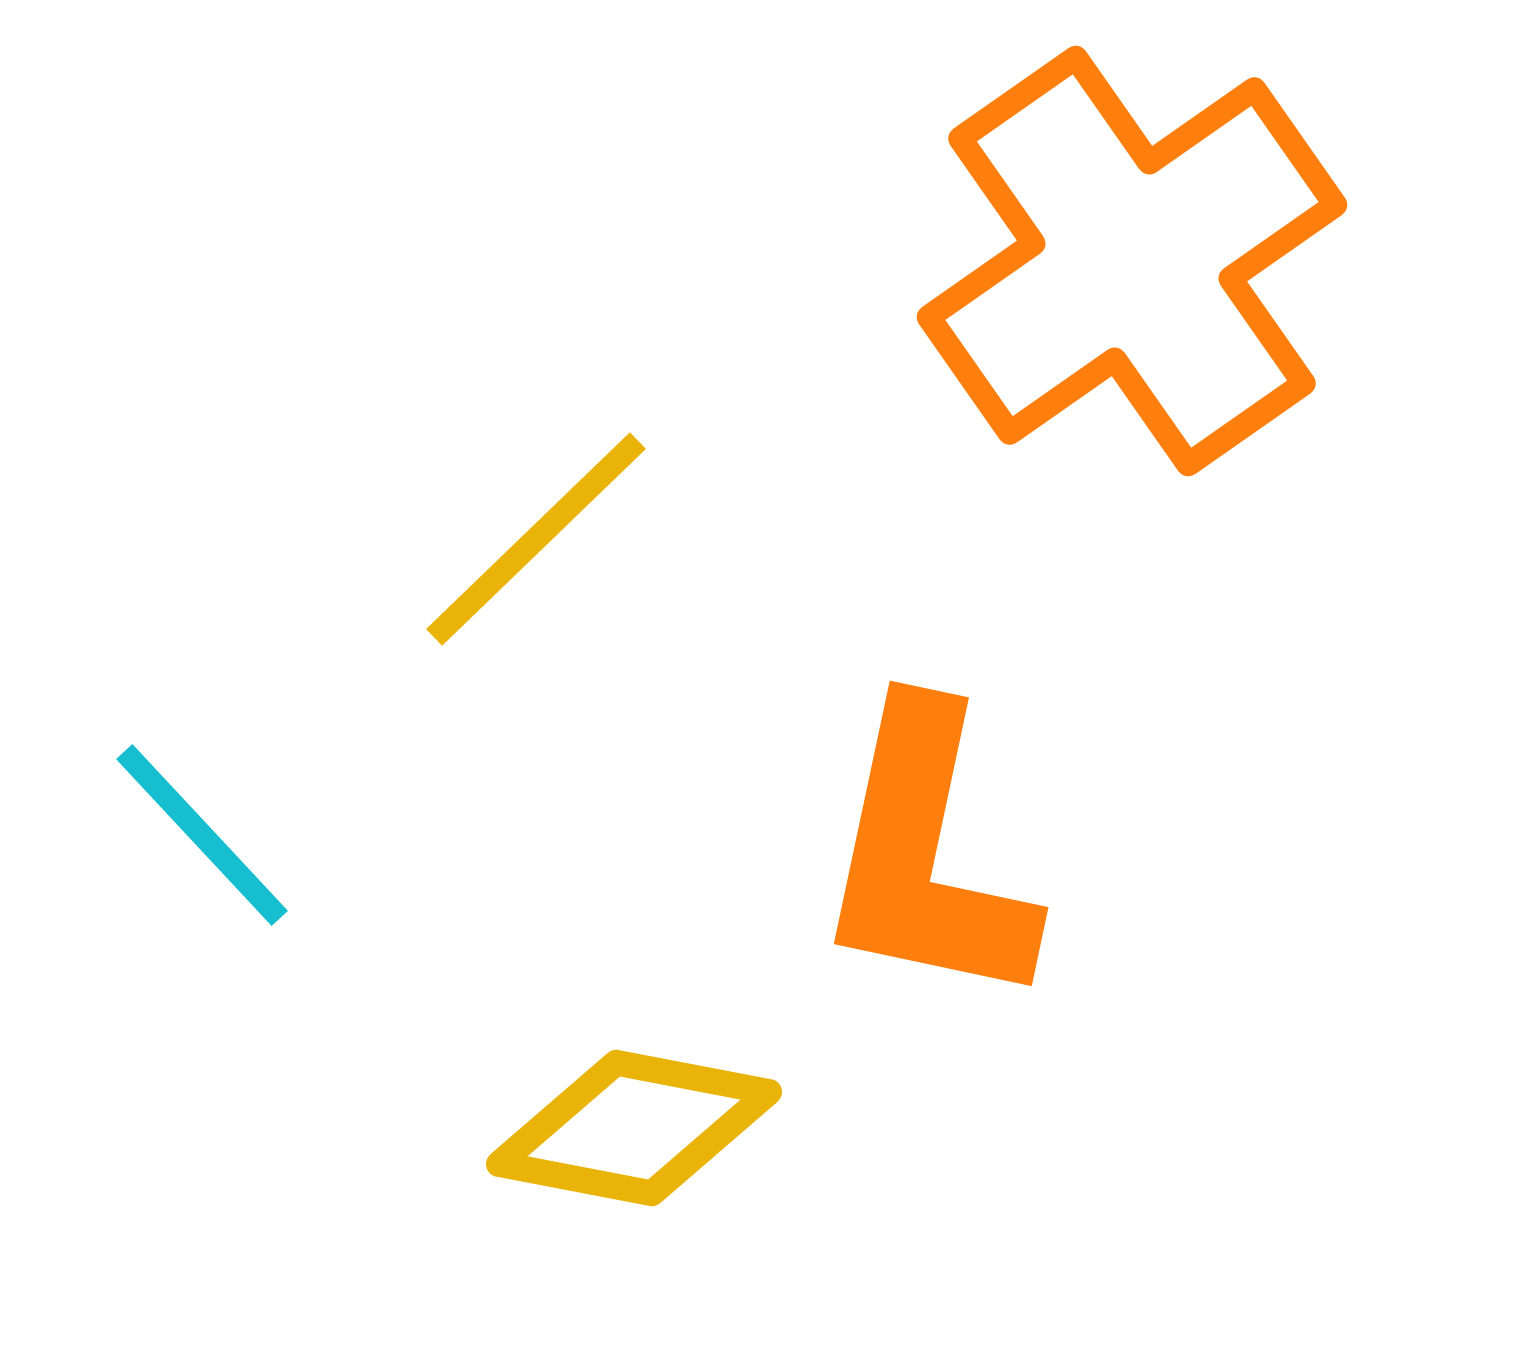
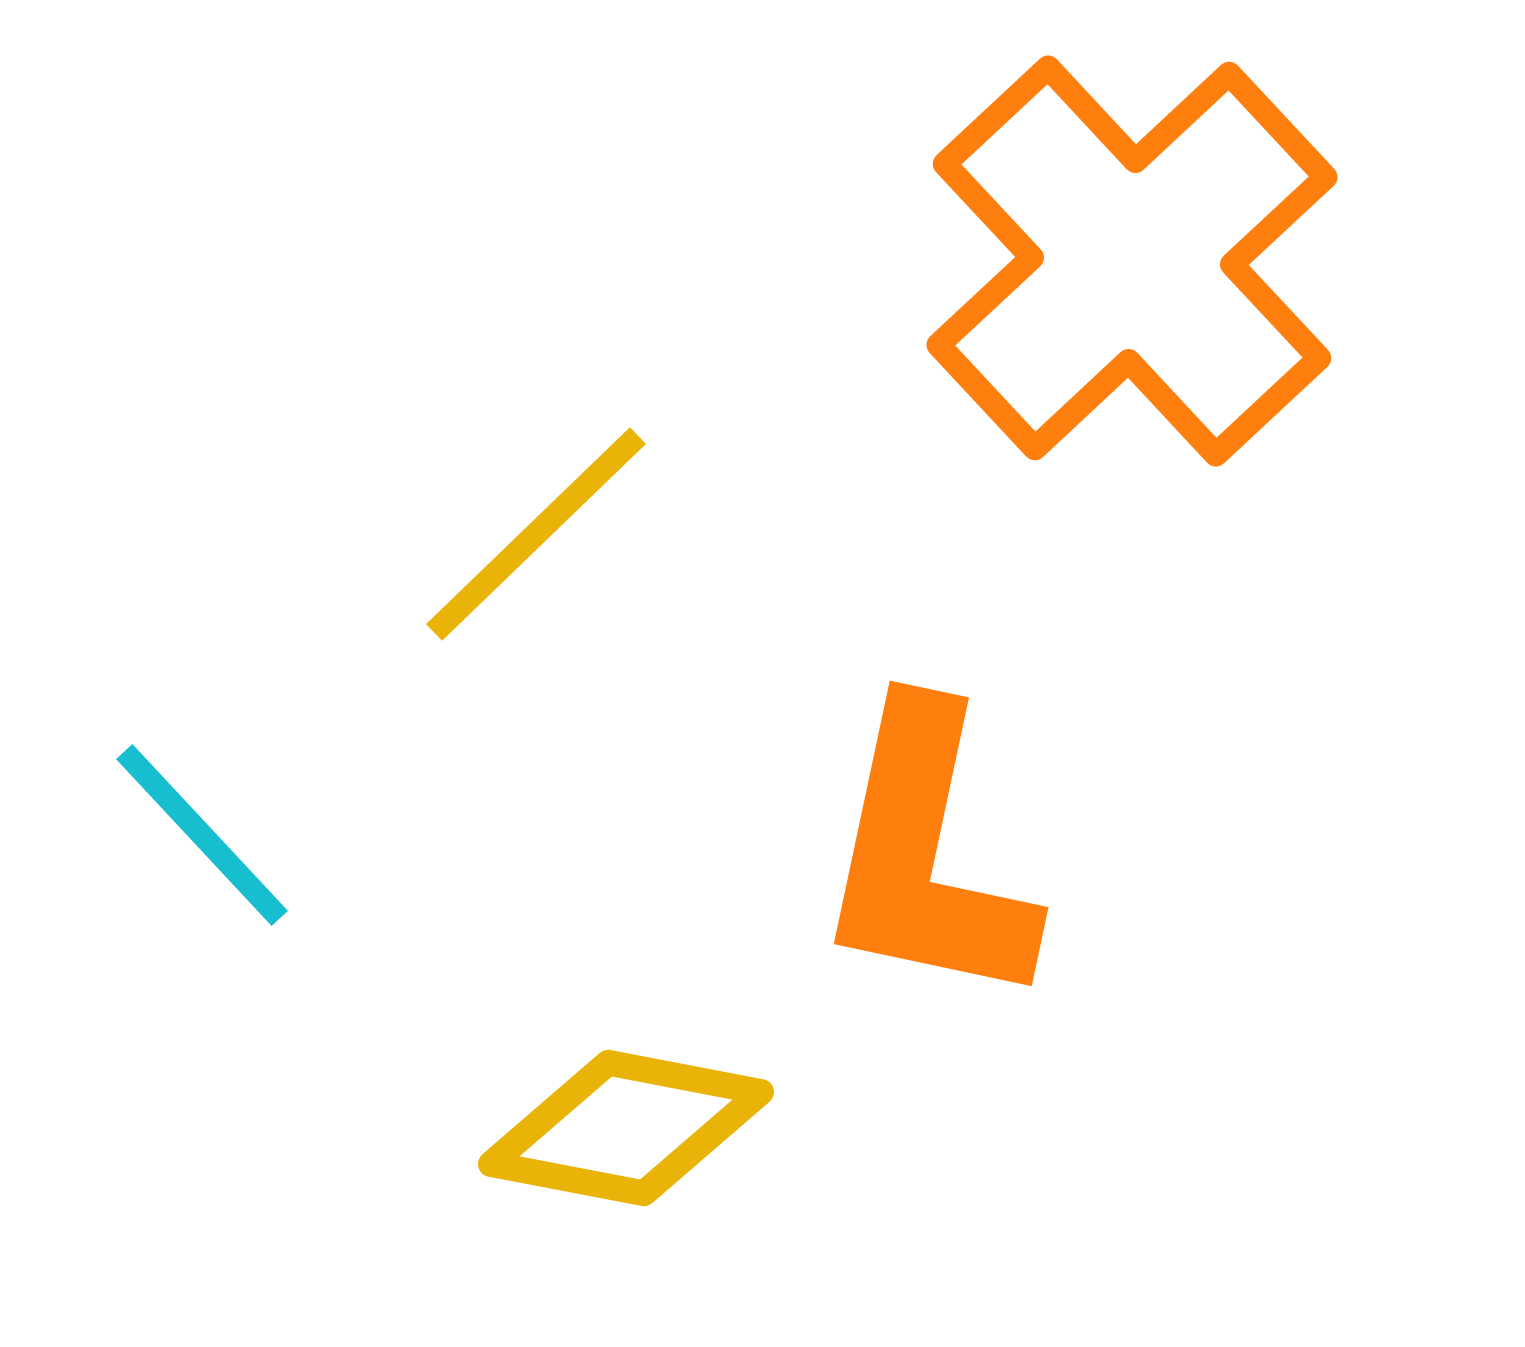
orange cross: rotated 8 degrees counterclockwise
yellow line: moved 5 px up
yellow diamond: moved 8 px left
